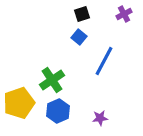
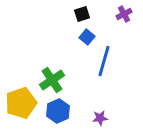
blue square: moved 8 px right
blue line: rotated 12 degrees counterclockwise
yellow pentagon: moved 2 px right
